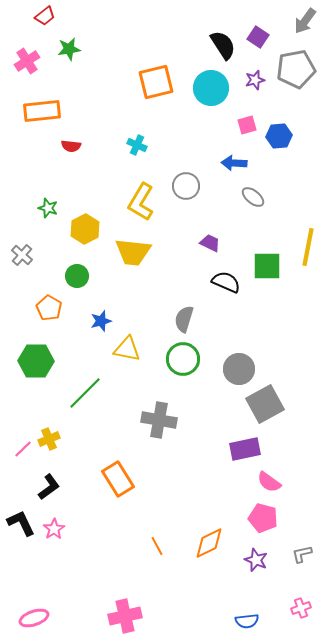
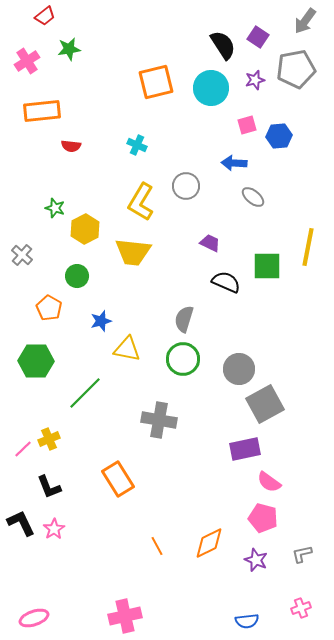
green star at (48, 208): moved 7 px right
black L-shape at (49, 487): rotated 104 degrees clockwise
